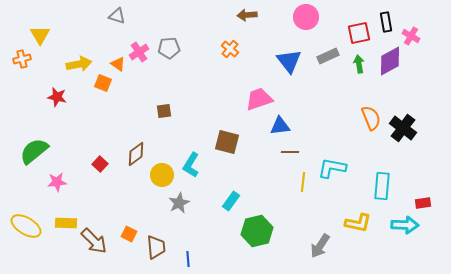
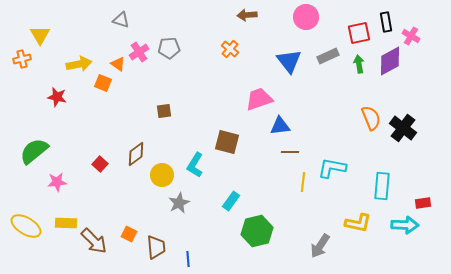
gray triangle at (117, 16): moved 4 px right, 4 px down
cyan L-shape at (191, 165): moved 4 px right
